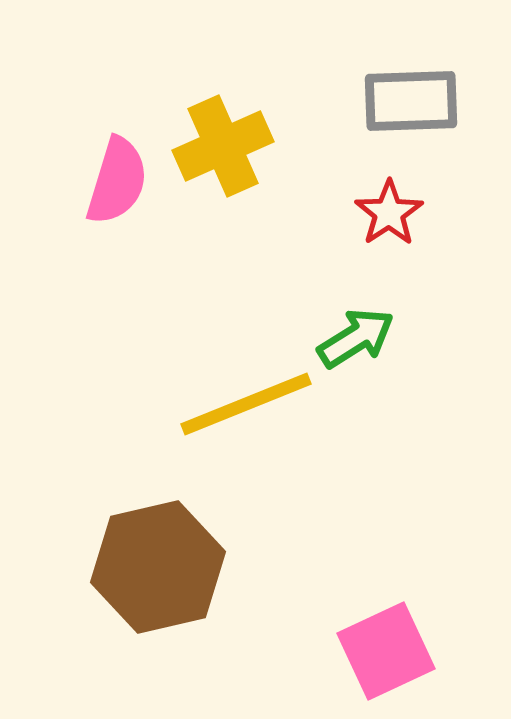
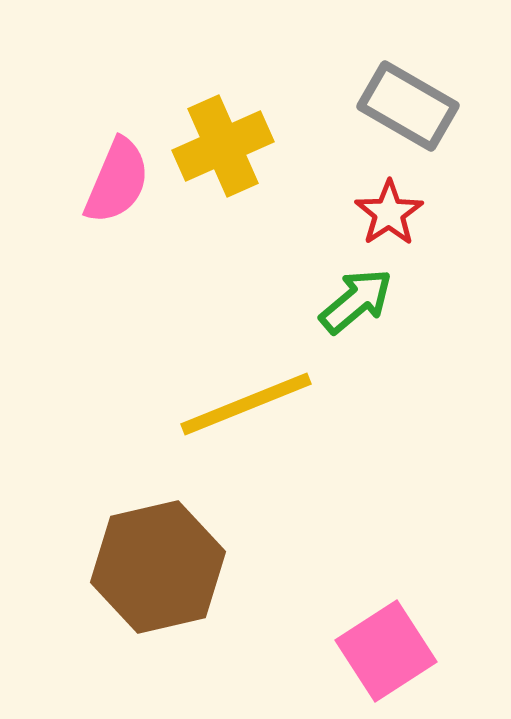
gray rectangle: moved 3 px left, 5 px down; rotated 32 degrees clockwise
pink semicircle: rotated 6 degrees clockwise
green arrow: moved 37 px up; rotated 8 degrees counterclockwise
pink square: rotated 8 degrees counterclockwise
